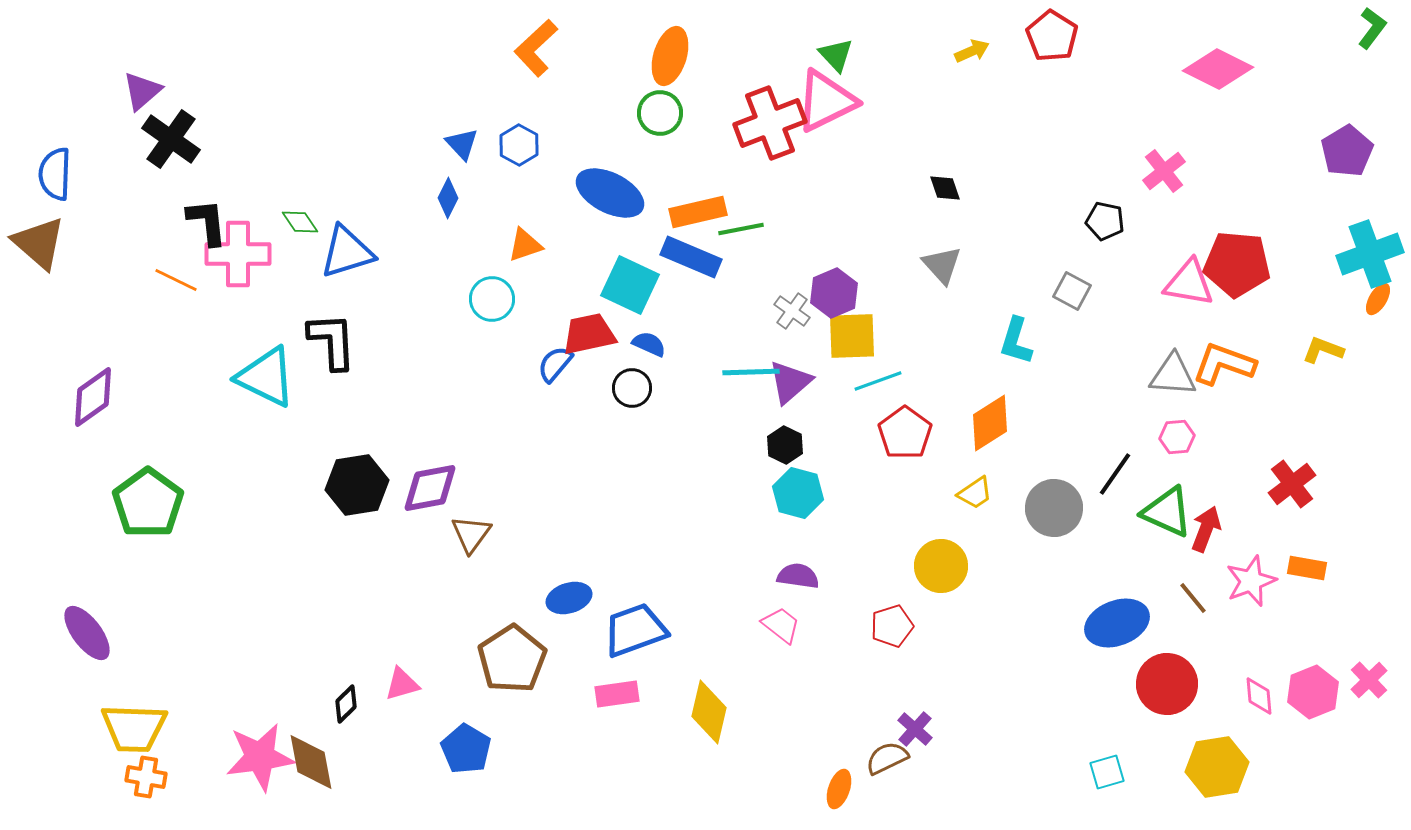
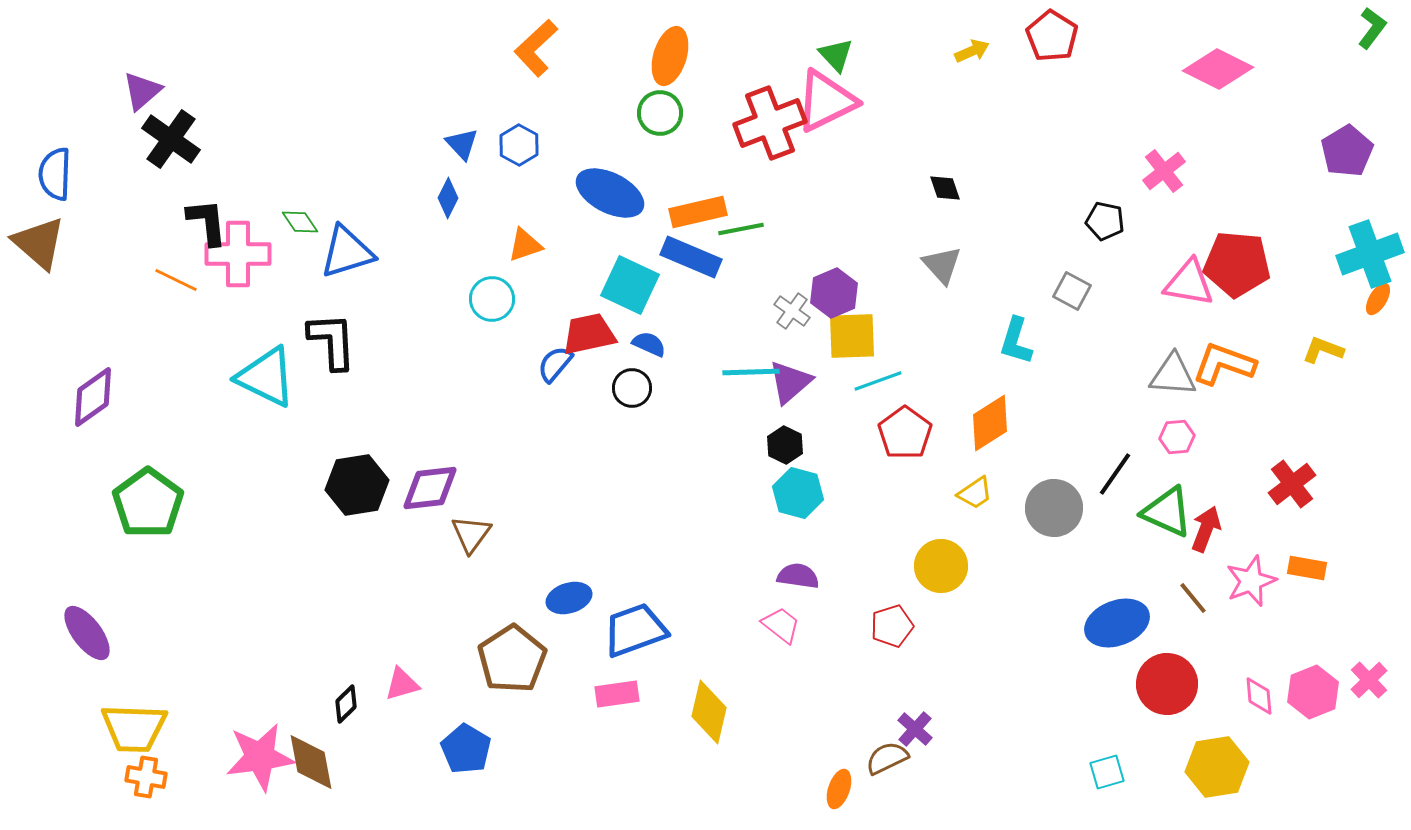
purple diamond at (430, 488): rotated 4 degrees clockwise
